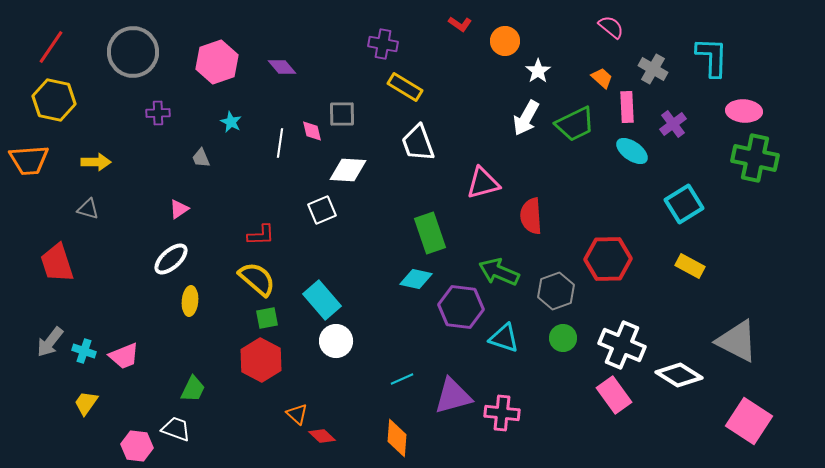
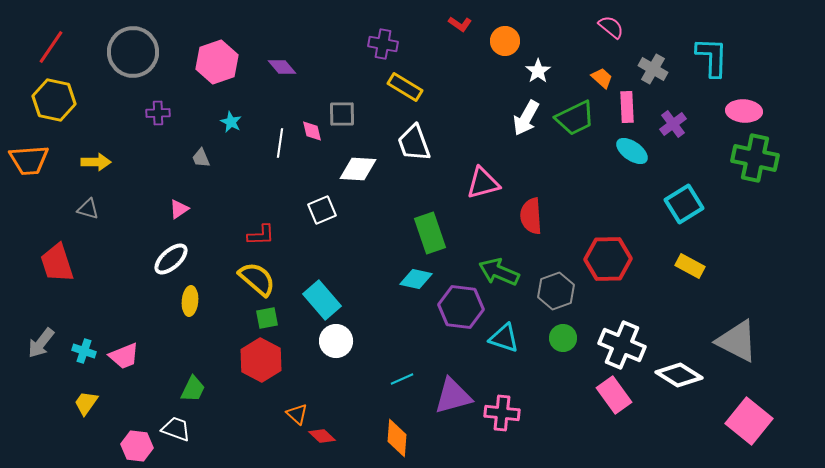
green trapezoid at (575, 124): moved 6 px up
white trapezoid at (418, 143): moved 4 px left
white diamond at (348, 170): moved 10 px right, 1 px up
gray arrow at (50, 342): moved 9 px left, 1 px down
pink square at (749, 421): rotated 6 degrees clockwise
